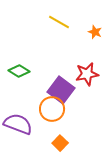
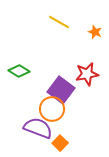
purple semicircle: moved 20 px right, 4 px down
